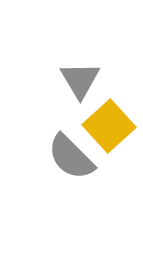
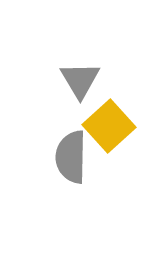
gray semicircle: rotated 46 degrees clockwise
